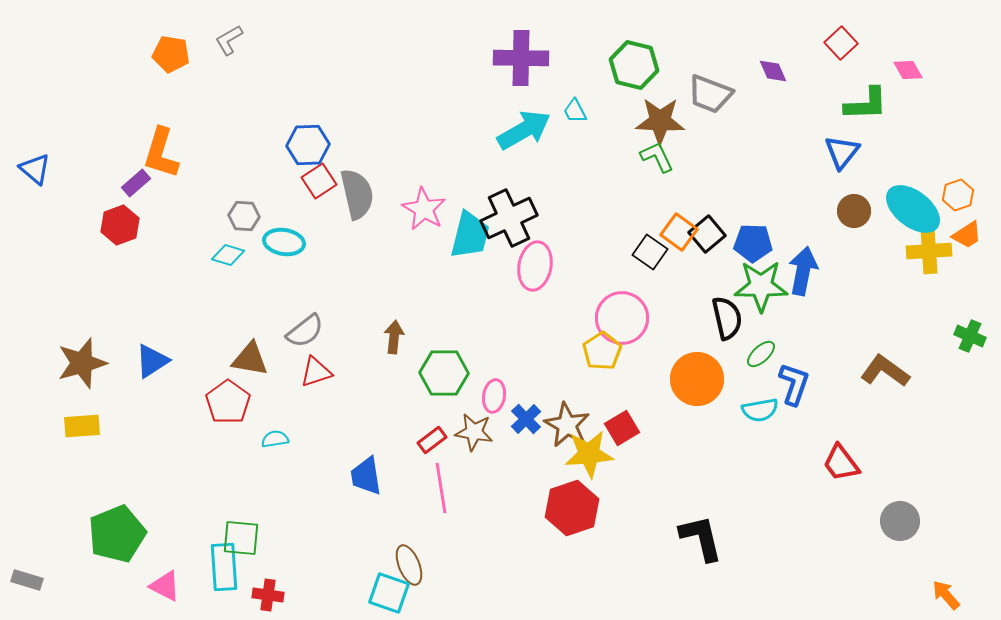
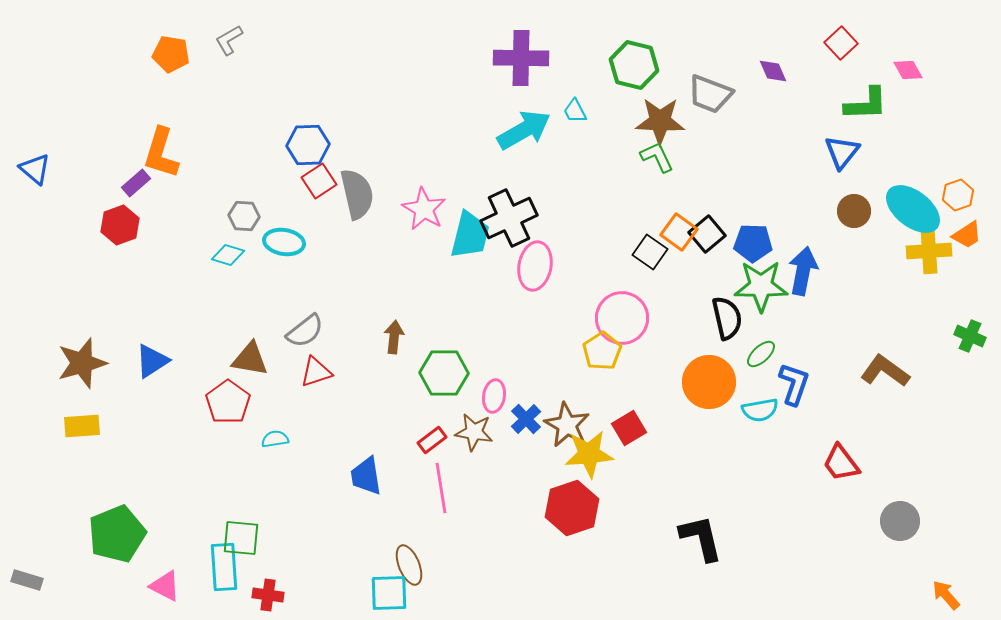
orange circle at (697, 379): moved 12 px right, 3 px down
red square at (622, 428): moved 7 px right
cyan square at (389, 593): rotated 21 degrees counterclockwise
